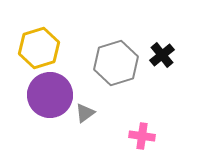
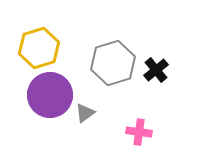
black cross: moved 6 px left, 15 px down
gray hexagon: moved 3 px left
pink cross: moved 3 px left, 4 px up
